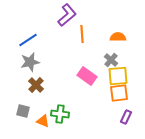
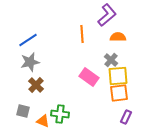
purple L-shape: moved 40 px right
pink rectangle: moved 2 px right, 1 px down
